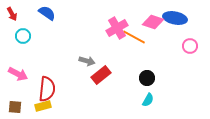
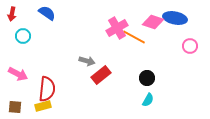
red arrow: rotated 40 degrees clockwise
